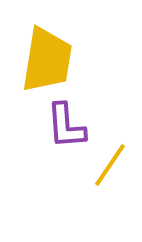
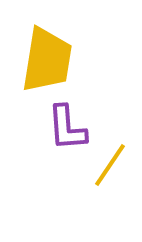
purple L-shape: moved 1 px right, 2 px down
